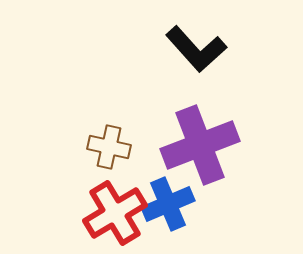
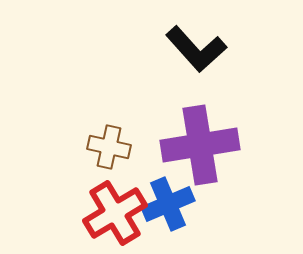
purple cross: rotated 12 degrees clockwise
